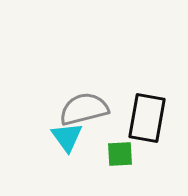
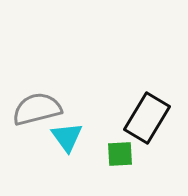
gray semicircle: moved 47 px left
black rectangle: rotated 21 degrees clockwise
